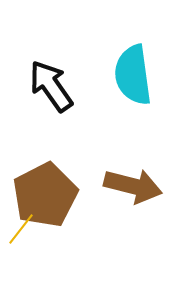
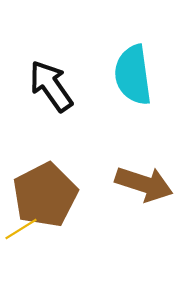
brown arrow: moved 11 px right, 2 px up; rotated 4 degrees clockwise
yellow line: rotated 20 degrees clockwise
